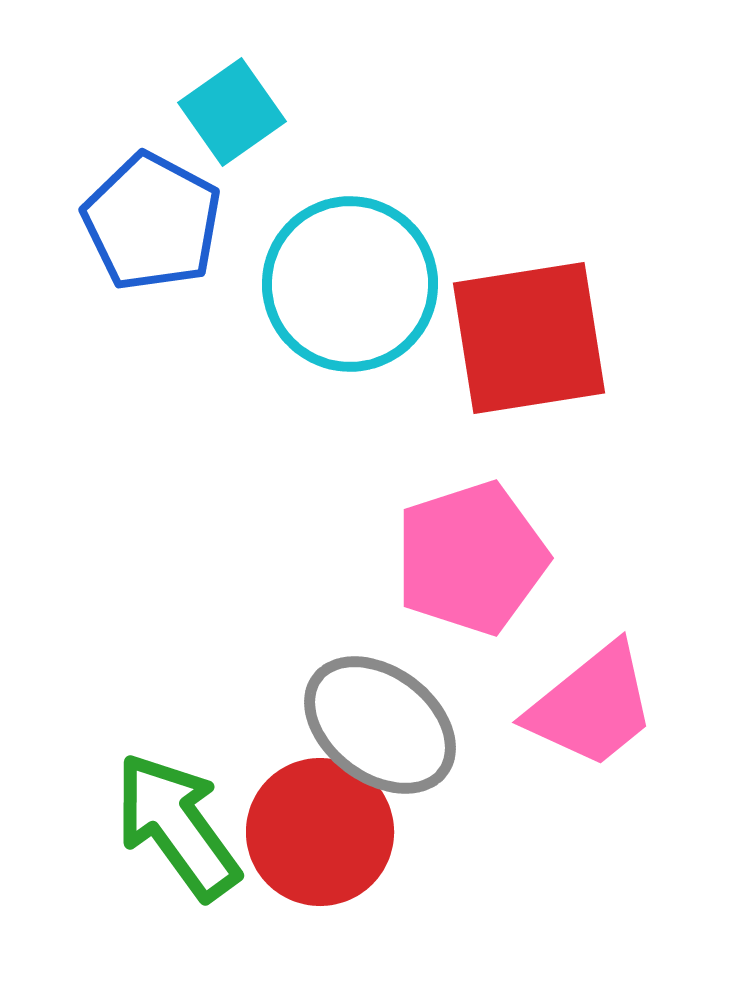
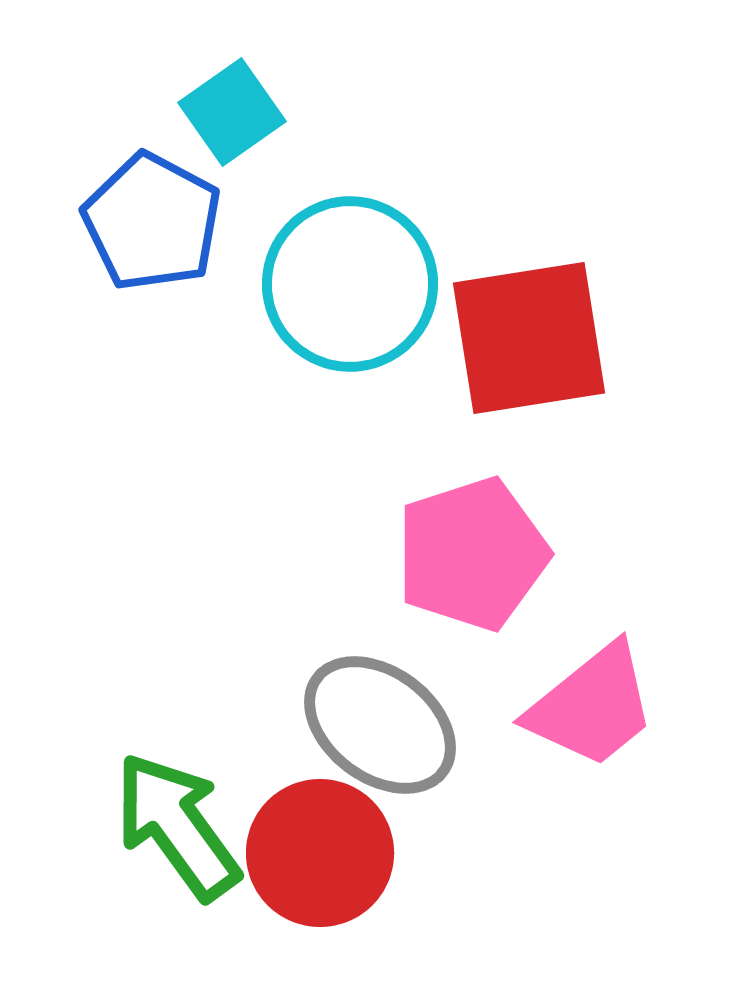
pink pentagon: moved 1 px right, 4 px up
red circle: moved 21 px down
